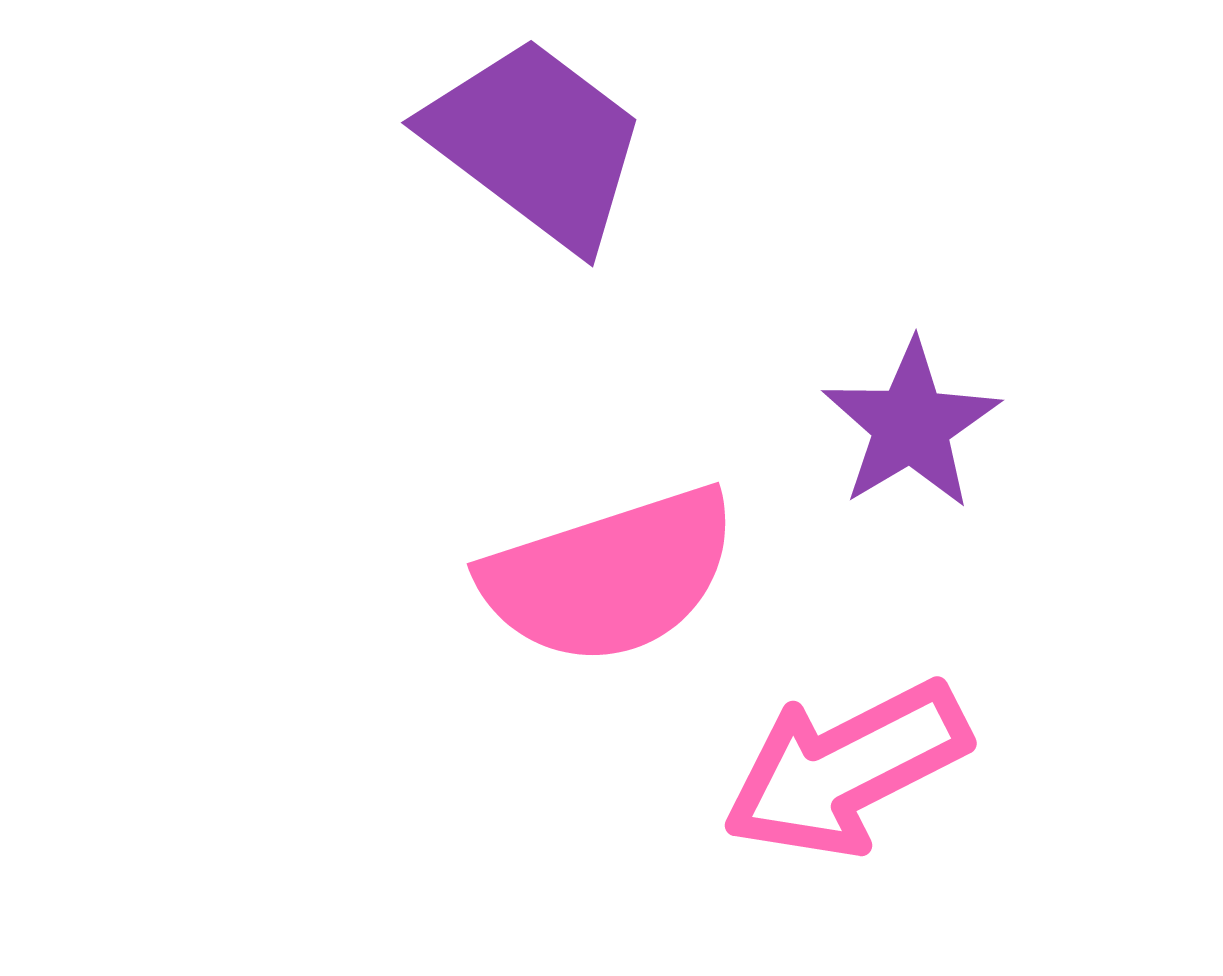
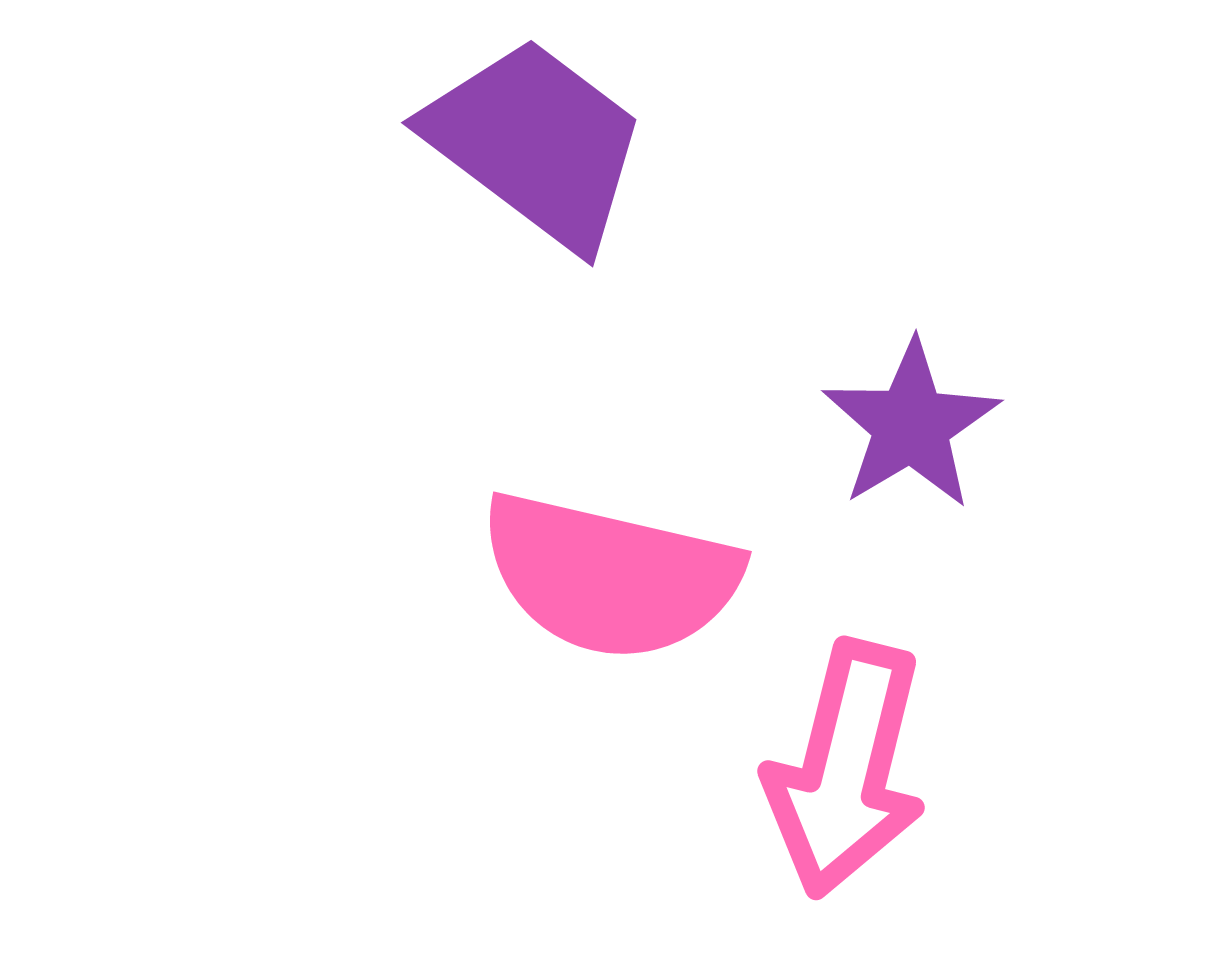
pink semicircle: rotated 31 degrees clockwise
pink arrow: rotated 49 degrees counterclockwise
